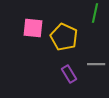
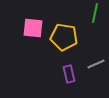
yellow pentagon: rotated 16 degrees counterclockwise
gray line: rotated 24 degrees counterclockwise
purple rectangle: rotated 18 degrees clockwise
